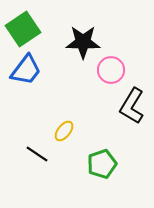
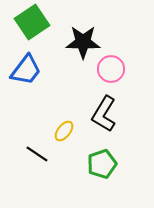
green square: moved 9 px right, 7 px up
pink circle: moved 1 px up
black L-shape: moved 28 px left, 8 px down
